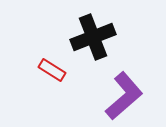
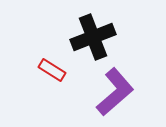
purple L-shape: moved 9 px left, 4 px up
